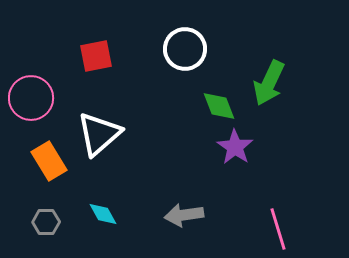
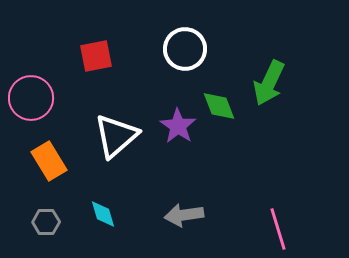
white triangle: moved 17 px right, 2 px down
purple star: moved 57 px left, 21 px up
cyan diamond: rotated 12 degrees clockwise
